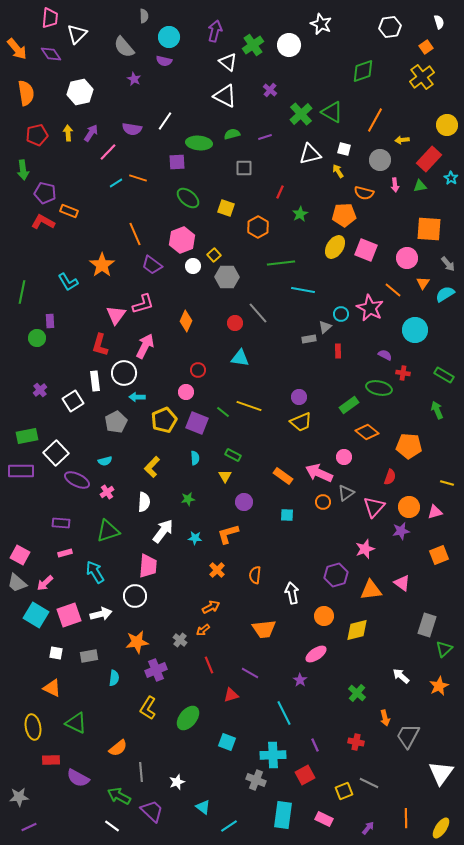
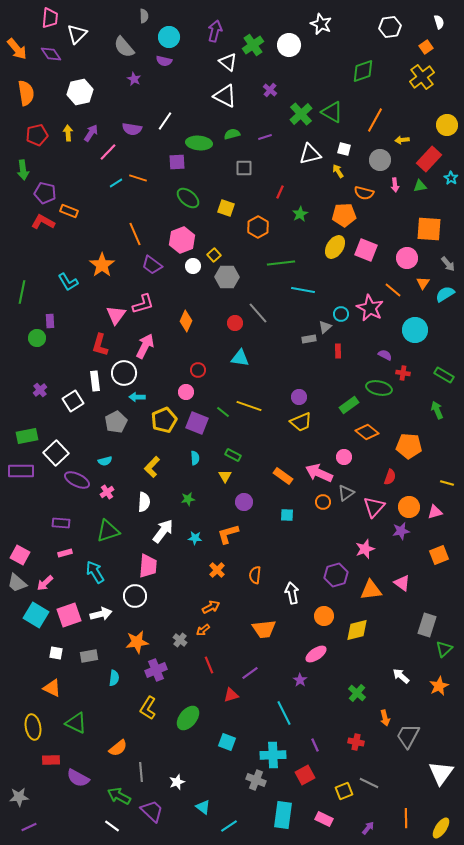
purple line at (250, 673): rotated 66 degrees counterclockwise
